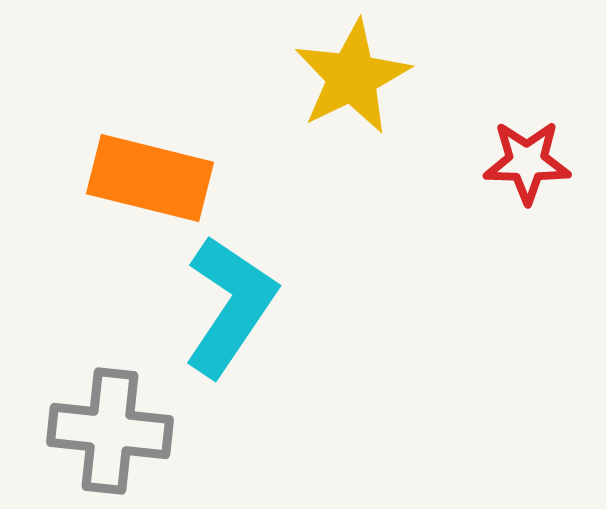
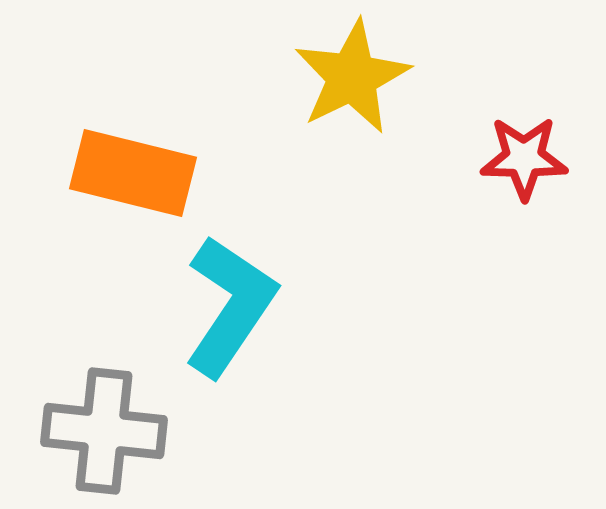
red star: moved 3 px left, 4 px up
orange rectangle: moved 17 px left, 5 px up
gray cross: moved 6 px left
